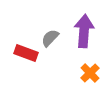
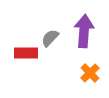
red rectangle: rotated 20 degrees counterclockwise
